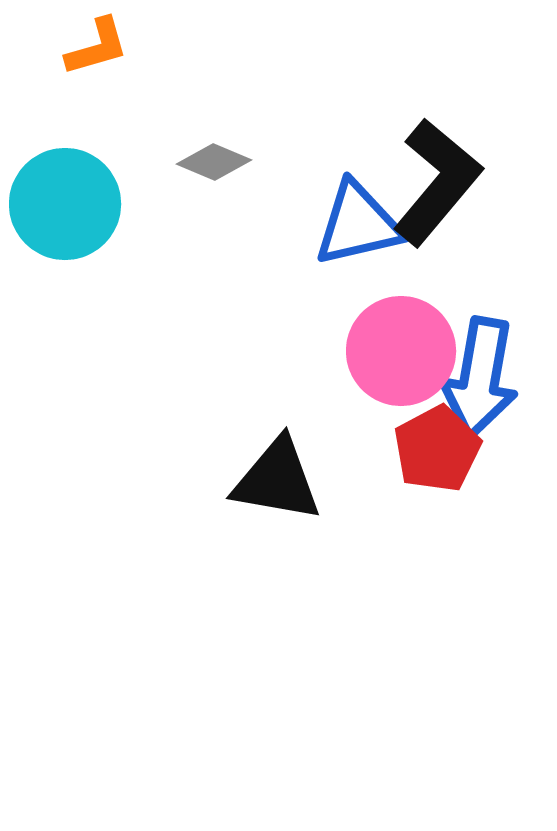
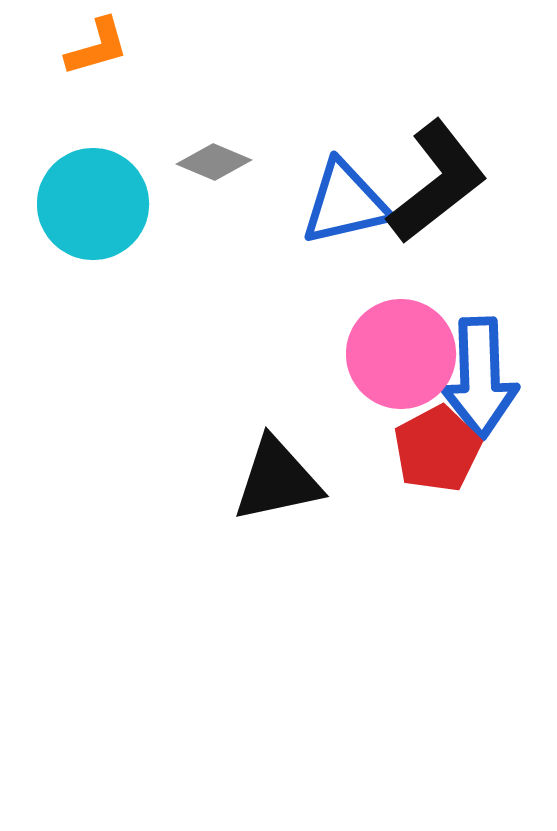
black L-shape: rotated 12 degrees clockwise
cyan circle: moved 28 px right
blue triangle: moved 13 px left, 21 px up
pink circle: moved 3 px down
blue arrow: rotated 12 degrees counterclockwise
black triangle: rotated 22 degrees counterclockwise
